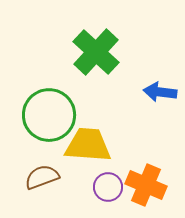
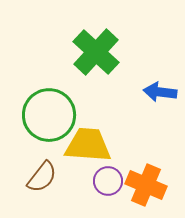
brown semicircle: rotated 148 degrees clockwise
purple circle: moved 6 px up
